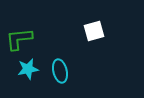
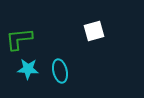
cyan star: rotated 15 degrees clockwise
